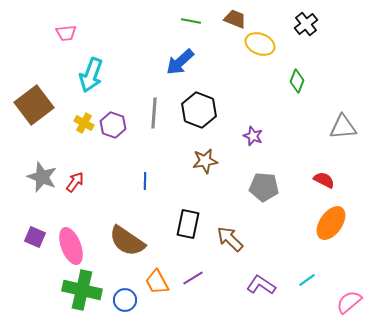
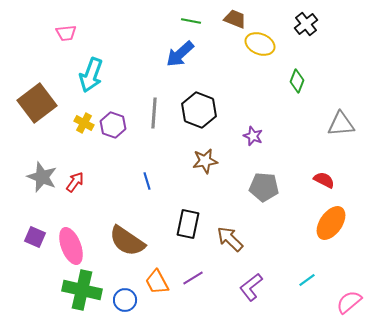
blue arrow: moved 8 px up
brown square: moved 3 px right, 2 px up
gray triangle: moved 2 px left, 3 px up
blue line: moved 2 px right; rotated 18 degrees counterclockwise
purple L-shape: moved 10 px left, 2 px down; rotated 72 degrees counterclockwise
